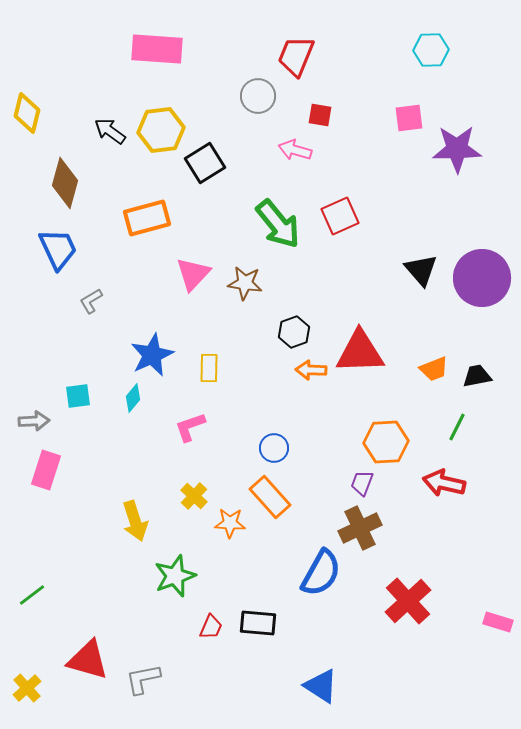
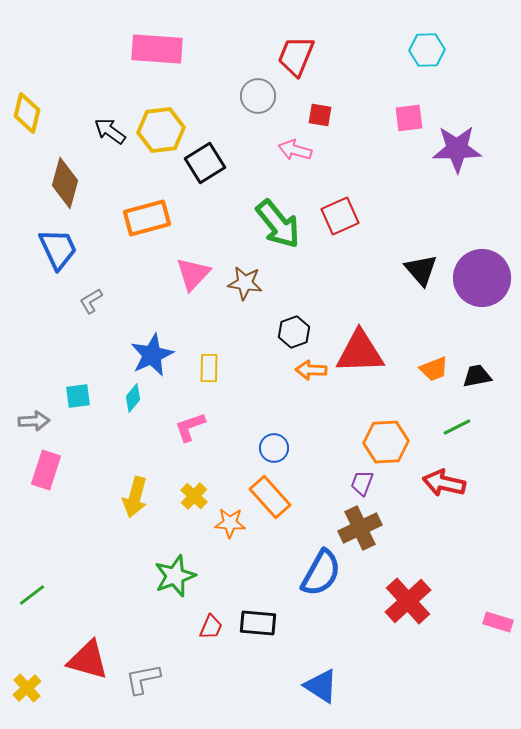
cyan hexagon at (431, 50): moved 4 px left
green line at (457, 427): rotated 36 degrees clockwise
yellow arrow at (135, 521): moved 24 px up; rotated 33 degrees clockwise
